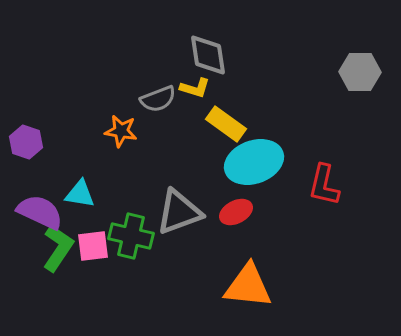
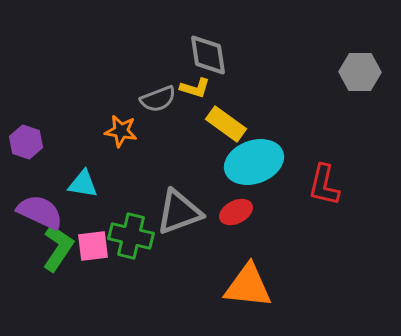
cyan triangle: moved 3 px right, 10 px up
